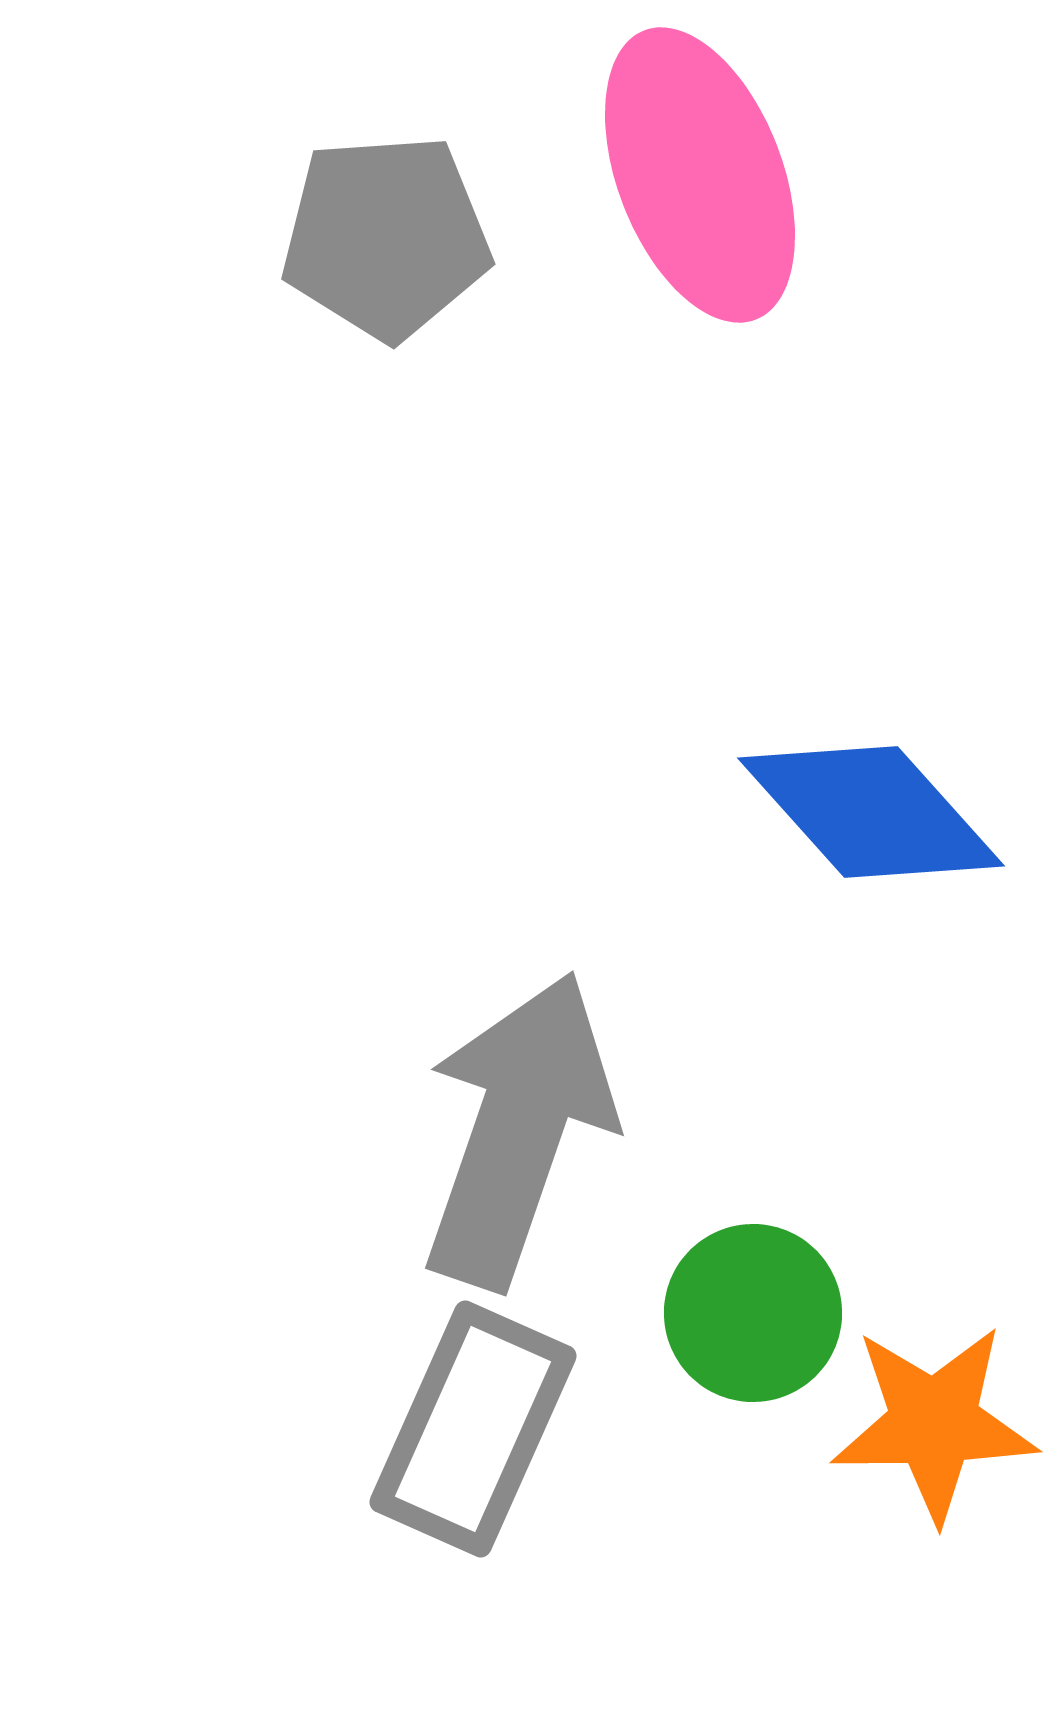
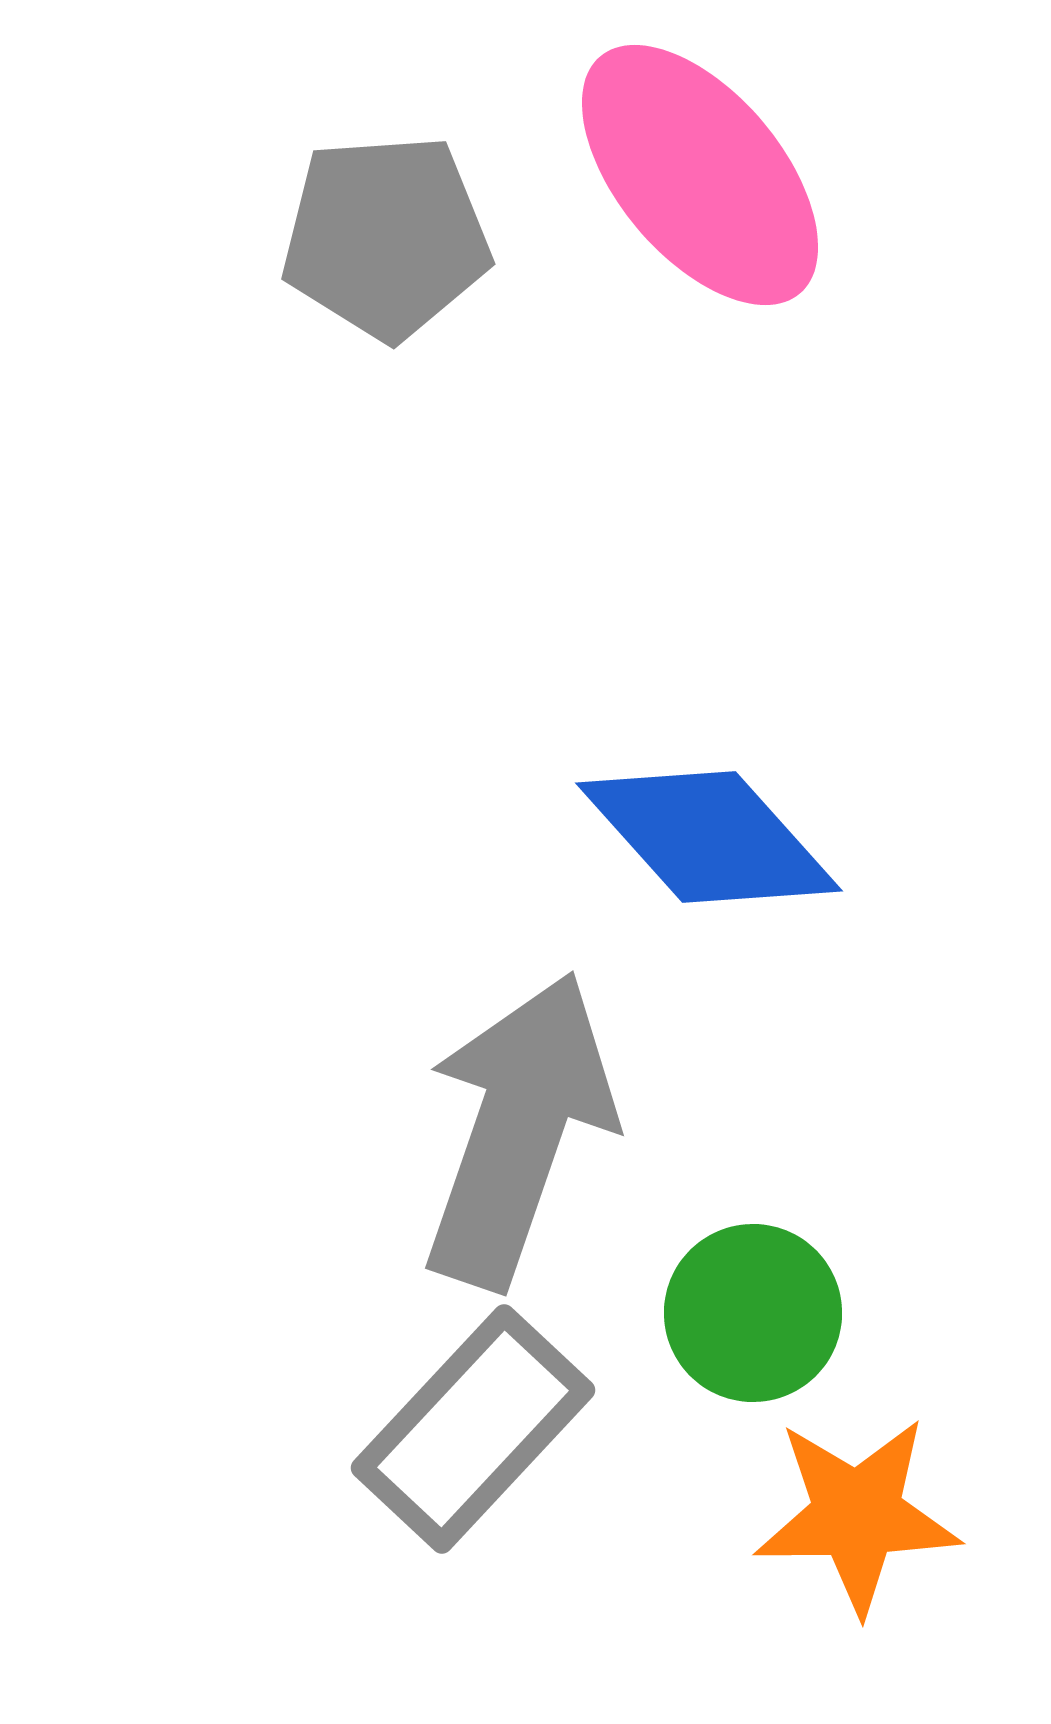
pink ellipse: rotated 19 degrees counterclockwise
blue diamond: moved 162 px left, 25 px down
orange star: moved 77 px left, 92 px down
gray rectangle: rotated 19 degrees clockwise
